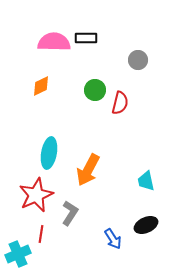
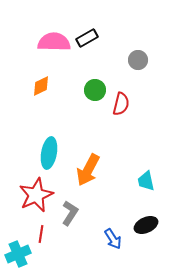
black rectangle: moved 1 px right; rotated 30 degrees counterclockwise
red semicircle: moved 1 px right, 1 px down
